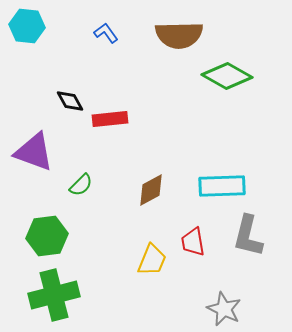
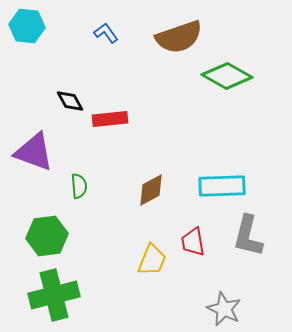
brown semicircle: moved 2 px down; rotated 18 degrees counterclockwise
green semicircle: moved 2 px left, 1 px down; rotated 50 degrees counterclockwise
